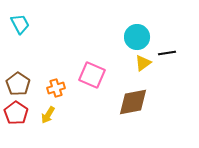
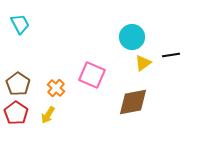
cyan circle: moved 5 px left
black line: moved 4 px right, 2 px down
orange cross: rotated 30 degrees counterclockwise
